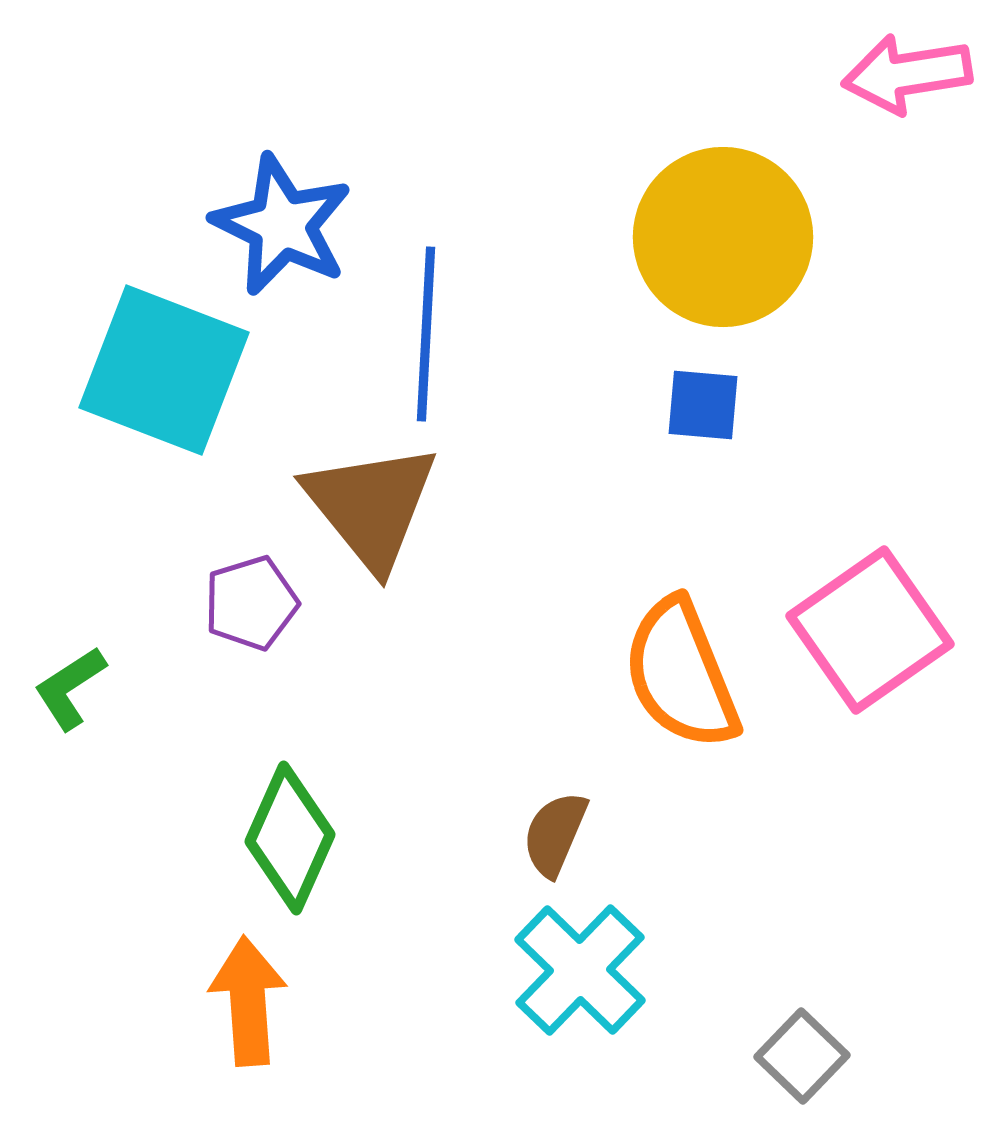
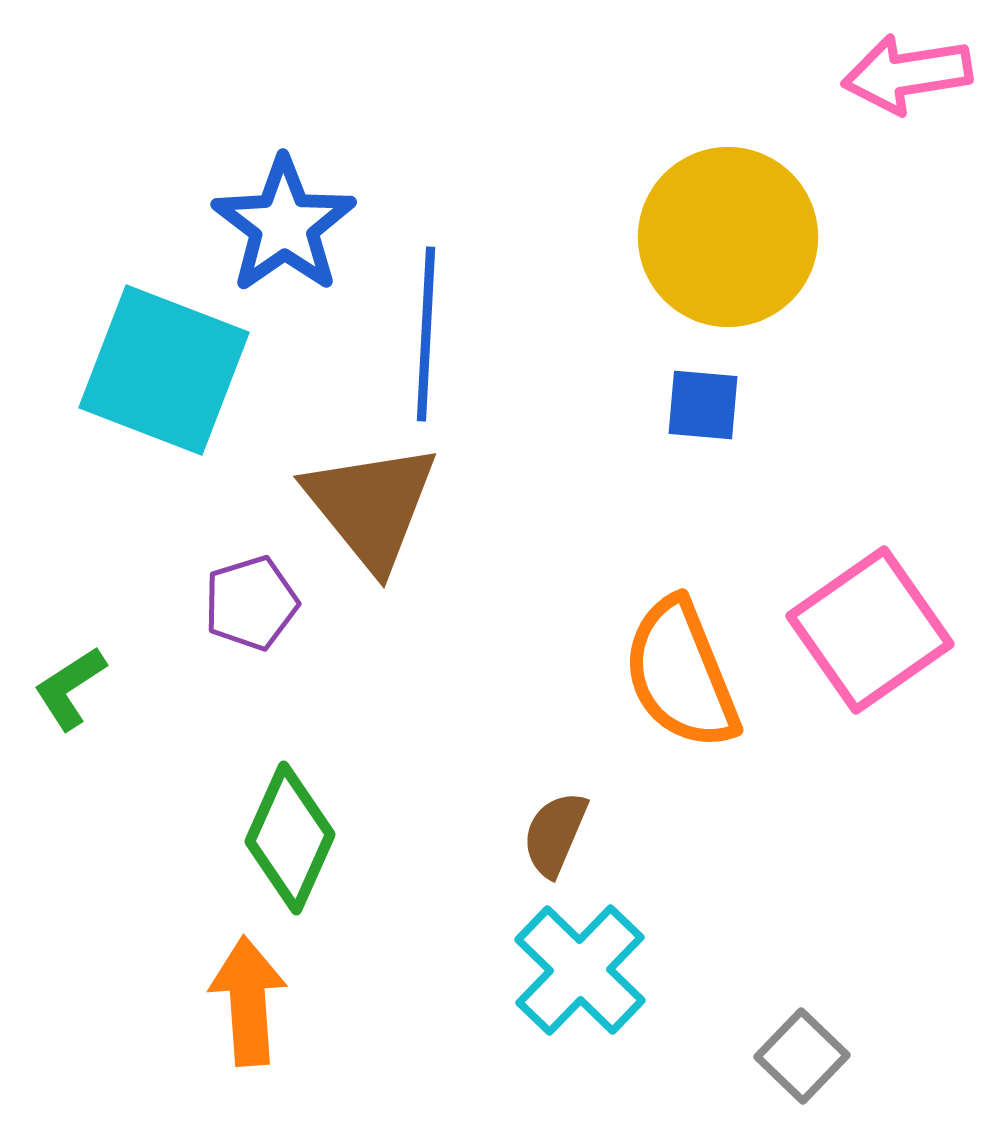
blue star: moved 2 px right; rotated 11 degrees clockwise
yellow circle: moved 5 px right
